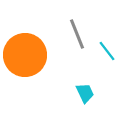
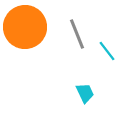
orange circle: moved 28 px up
